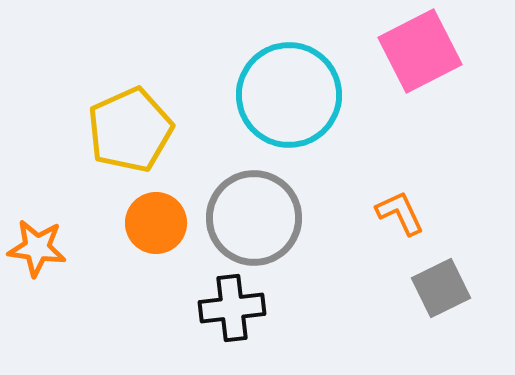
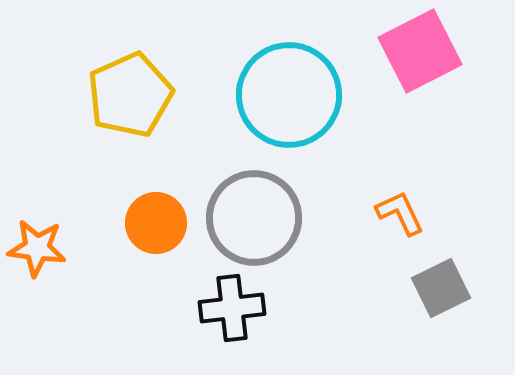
yellow pentagon: moved 35 px up
